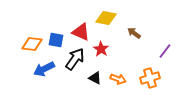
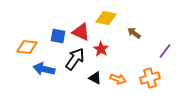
blue square: moved 2 px right, 4 px up
orange diamond: moved 5 px left, 3 px down
blue arrow: rotated 40 degrees clockwise
